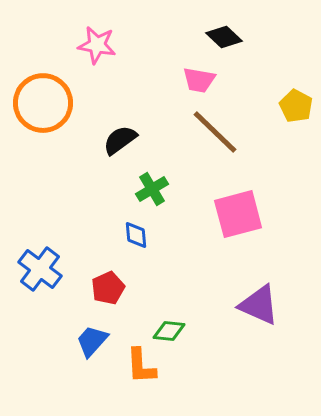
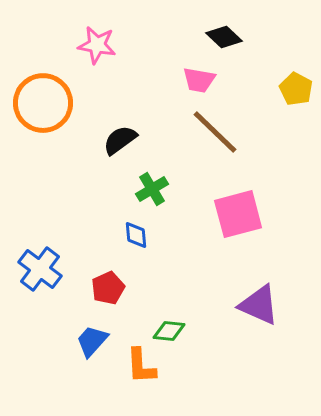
yellow pentagon: moved 17 px up
